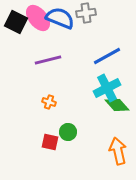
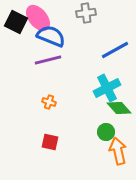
blue semicircle: moved 9 px left, 18 px down
blue line: moved 8 px right, 6 px up
green diamond: moved 2 px right, 3 px down
green circle: moved 38 px right
